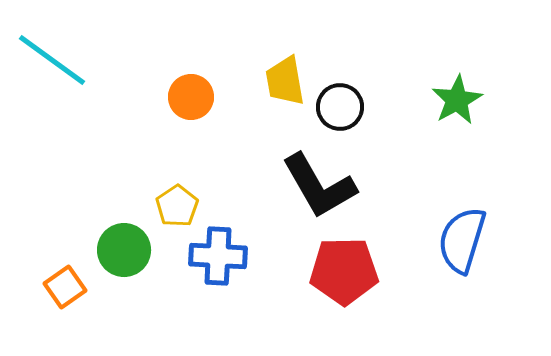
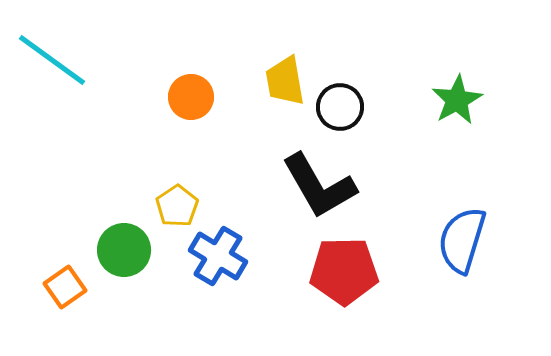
blue cross: rotated 28 degrees clockwise
